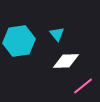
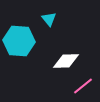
cyan triangle: moved 8 px left, 15 px up
cyan hexagon: rotated 12 degrees clockwise
